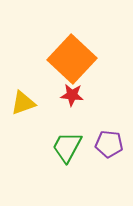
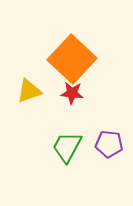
red star: moved 2 px up
yellow triangle: moved 6 px right, 12 px up
